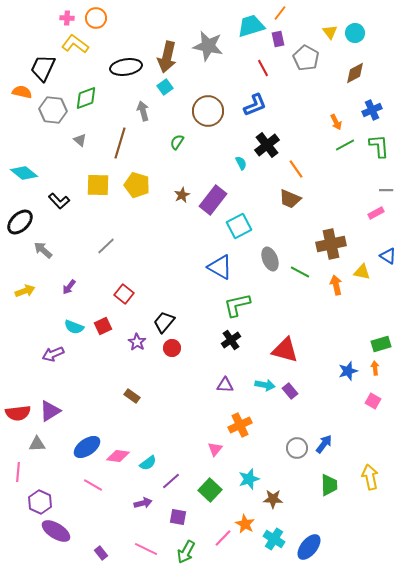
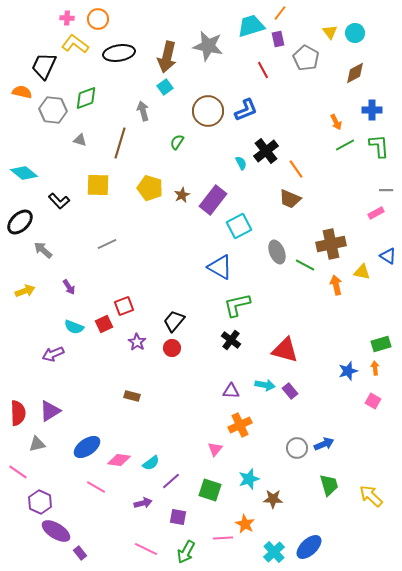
orange circle at (96, 18): moved 2 px right, 1 px down
black ellipse at (126, 67): moved 7 px left, 14 px up
black trapezoid at (43, 68): moved 1 px right, 2 px up
red line at (263, 68): moved 2 px down
blue L-shape at (255, 105): moved 9 px left, 5 px down
blue cross at (372, 110): rotated 24 degrees clockwise
gray triangle at (80, 140): rotated 24 degrees counterclockwise
black cross at (267, 145): moved 1 px left, 6 px down
yellow pentagon at (137, 185): moved 13 px right, 3 px down
gray line at (106, 246): moved 1 px right, 2 px up; rotated 18 degrees clockwise
gray ellipse at (270, 259): moved 7 px right, 7 px up
green line at (300, 272): moved 5 px right, 7 px up
purple arrow at (69, 287): rotated 70 degrees counterclockwise
red square at (124, 294): moved 12 px down; rotated 30 degrees clockwise
black trapezoid at (164, 322): moved 10 px right, 1 px up
red square at (103, 326): moved 1 px right, 2 px up
black cross at (231, 340): rotated 18 degrees counterclockwise
purple triangle at (225, 385): moved 6 px right, 6 px down
brown rectangle at (132, 396): rotated 21 degrees counterclockwise
red semicircle at (18, 413): rotated 85 degrees counterclockwise
gray triangle at (37, 444): rotated 12 degrees counterclockwise
blue arrow at (324, 444): rotated 30 degrees clockwise
pink diamond at (118, 456): moved 1 px right, 4 px down
cyan semicircle at (148, 463): moved 3 px right
pink line at (18, 472): rotated 60 degrees counterclockwise
yellow arrow at (370, 477): moved 1 px right, 19 px down; rotated 35 degrees counterclockwise
pink line at (93, 485): moved 3 px right, 2 px down
green trapezoid at (329, 485): rotated 15 degrees counterclockwise
green square at (210, 490): rotated 25 degrees counterclockwise
pink line at (223, 538): rotated 42 degrees clockwise
cyan cross at (274, 539): moved 13 px down; rotated 15 degrees clockwise
blue ellipse at (309, 547): rotated 8 degrees clockwise
purple rectangle at (101, 553): moved 21 px left
